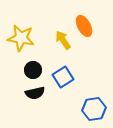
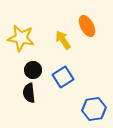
orange ellipse: moved 3 px right
black semicircle: moved 6 px left; rotated 96 degrees clockwise
